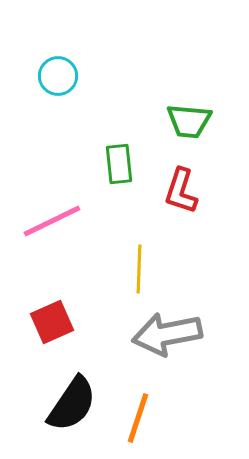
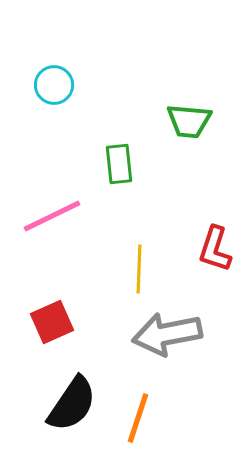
cyan circle: moved 4 px left, 9 px down
red L-shape: moved 34 px right, 58 px down
pink line: moved 5 px up
